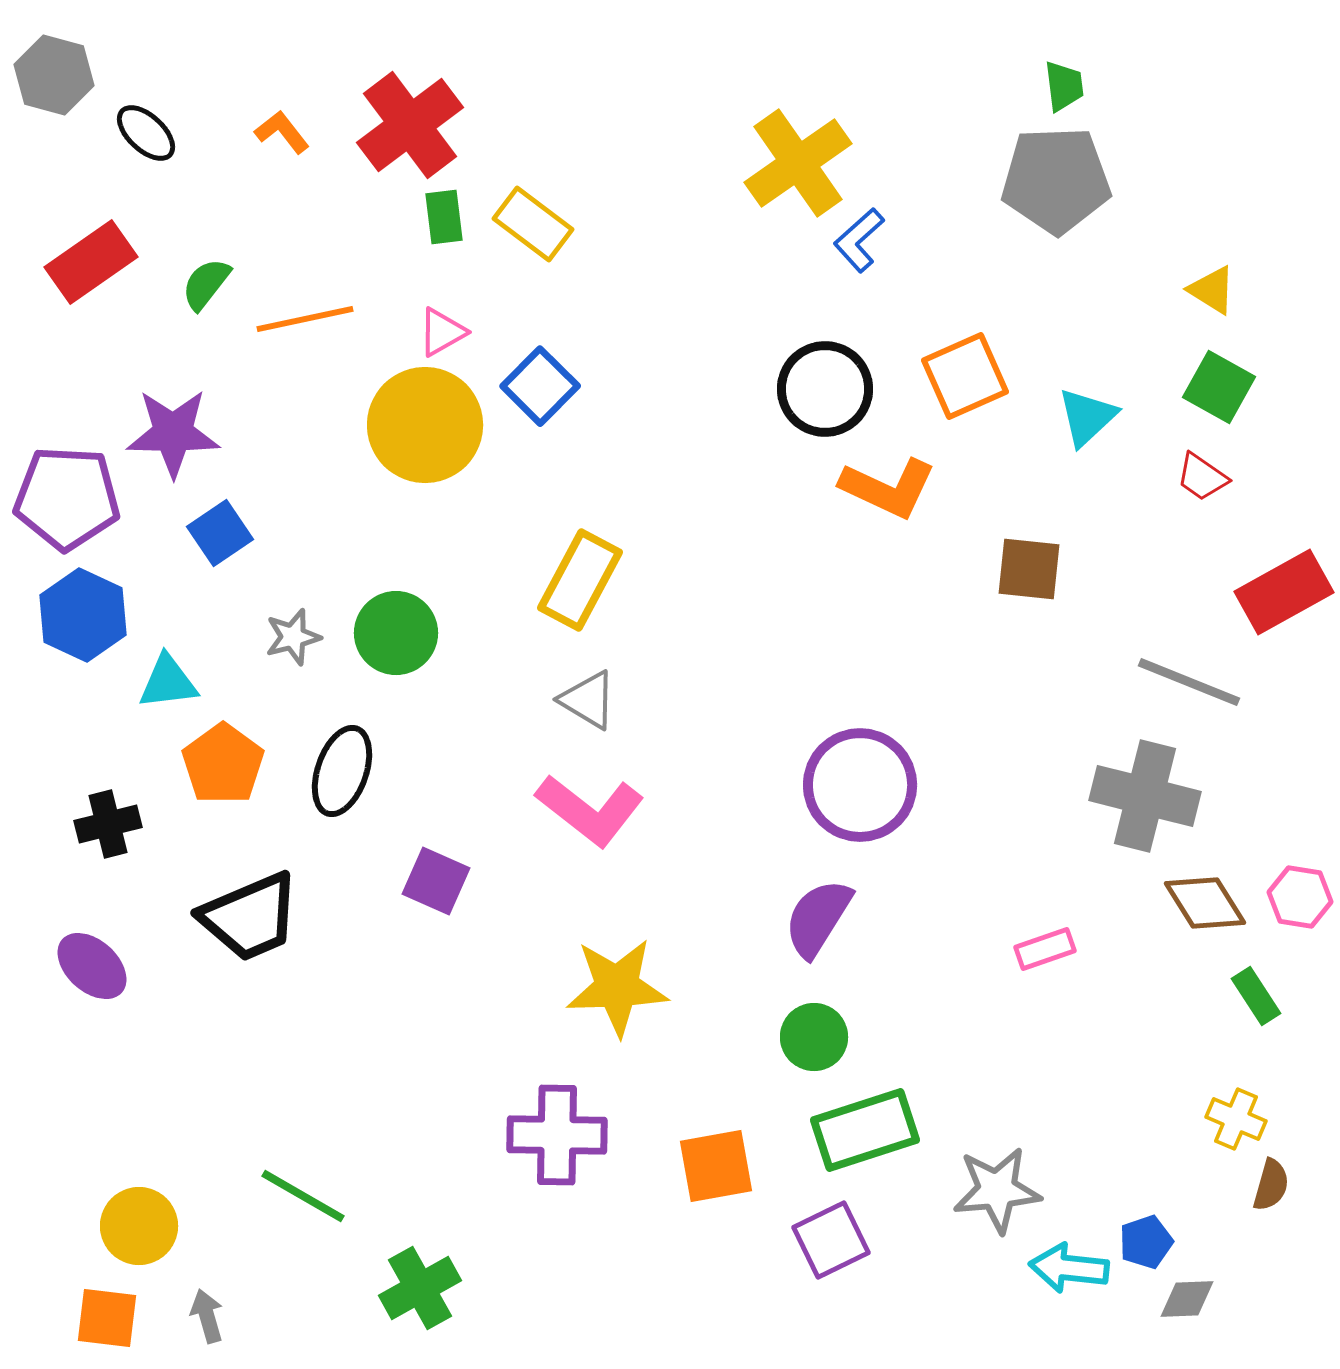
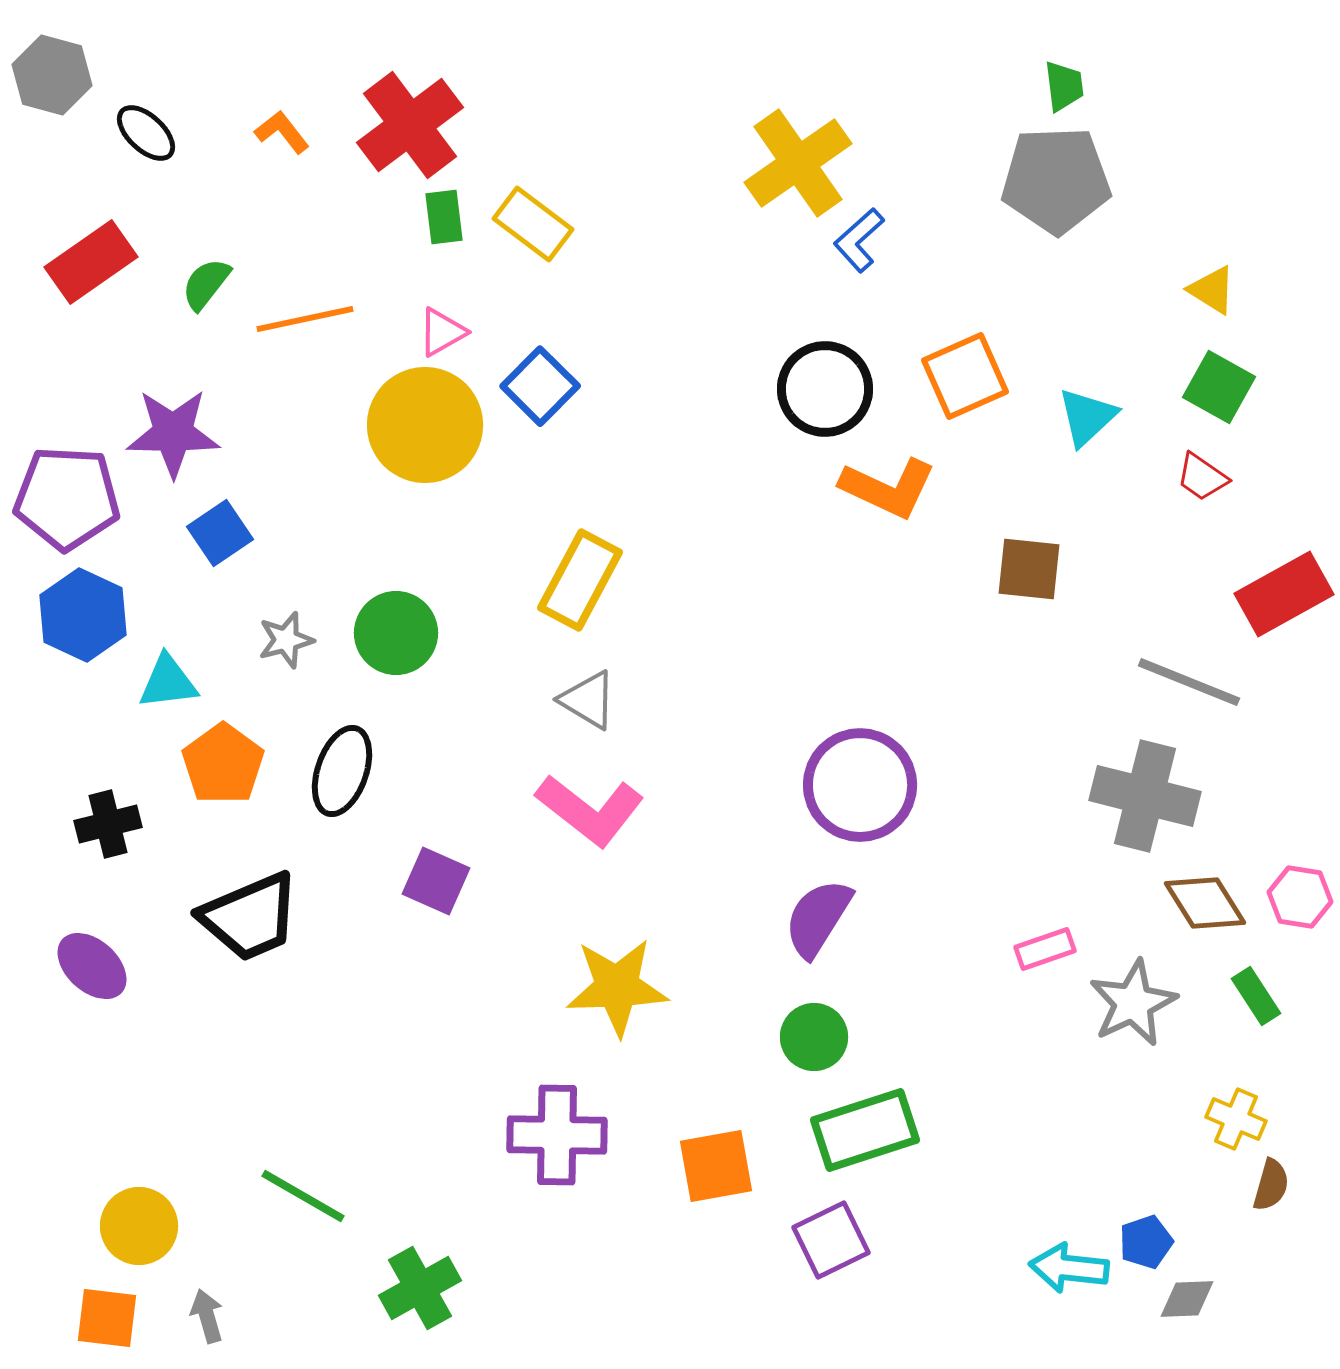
gray hexagon at (54, 75): moved 2 px left
red rectangle at (1284, 592): moved 2 px down
gray star at (293, 637): moved 7 px left, 3 px down
gray star at (997, 1190): moved 136 px right, 187 px up; rotated 20 degrees counterclockwise
